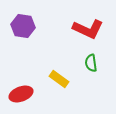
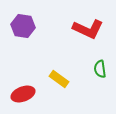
green semicircle: moved 9 px right, 6 px down
red ellipse: moved 2 px right
